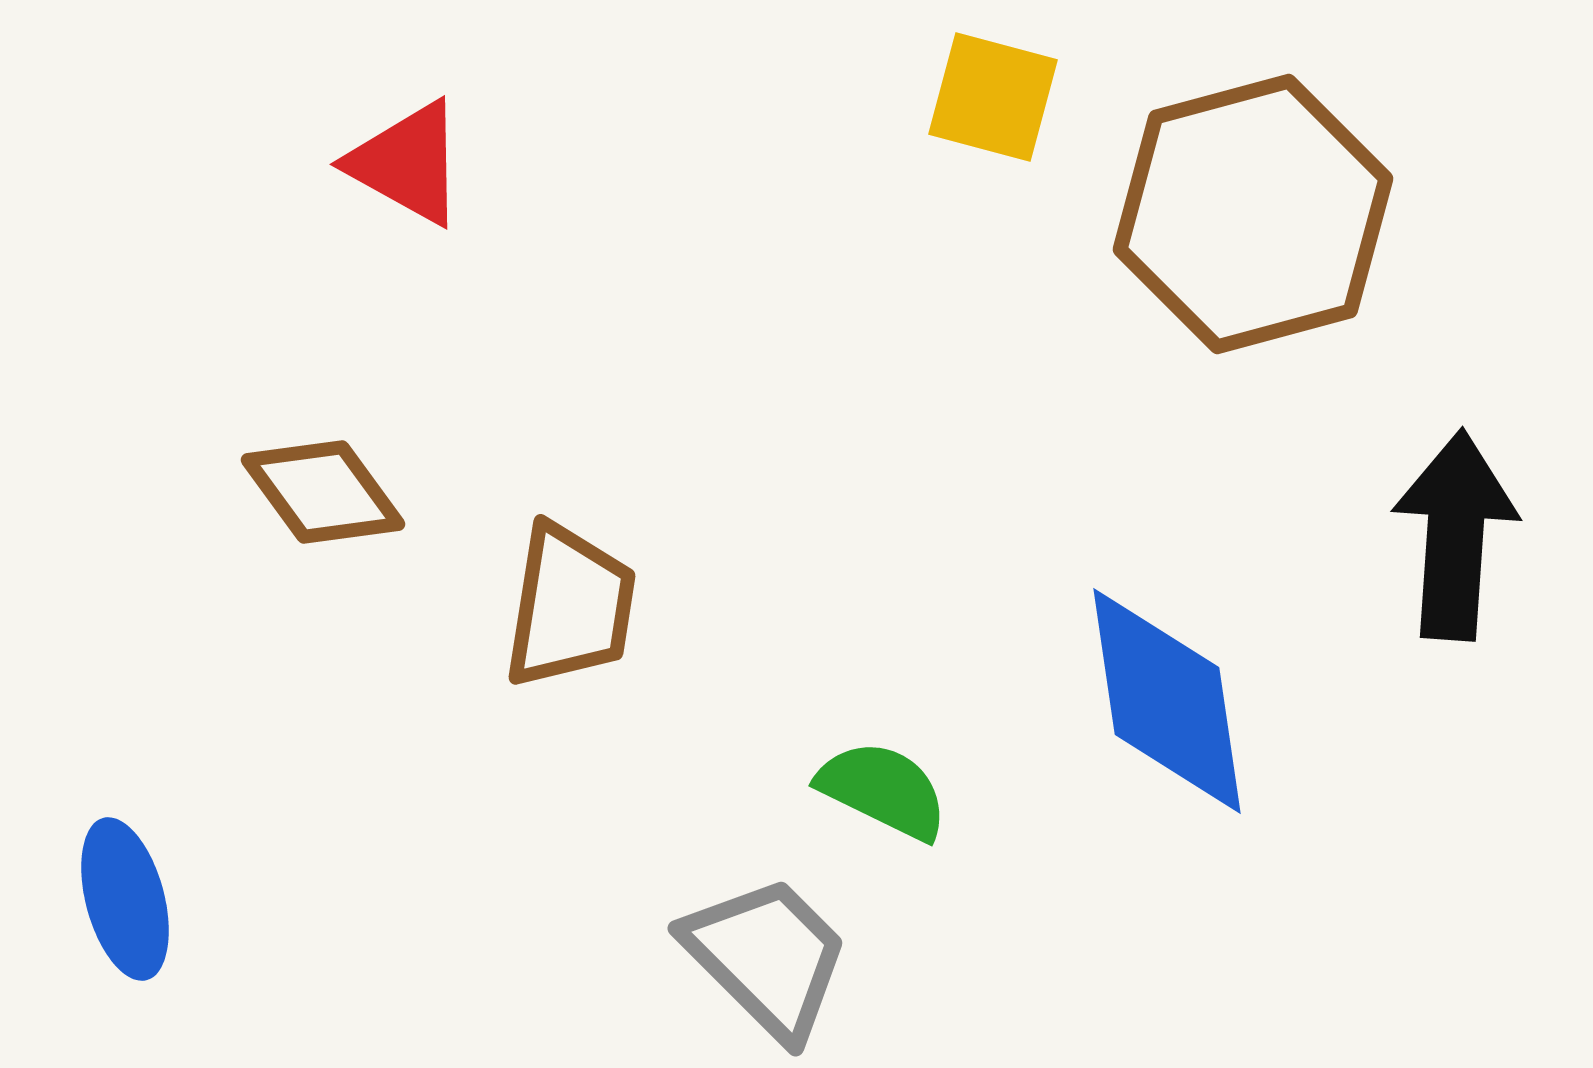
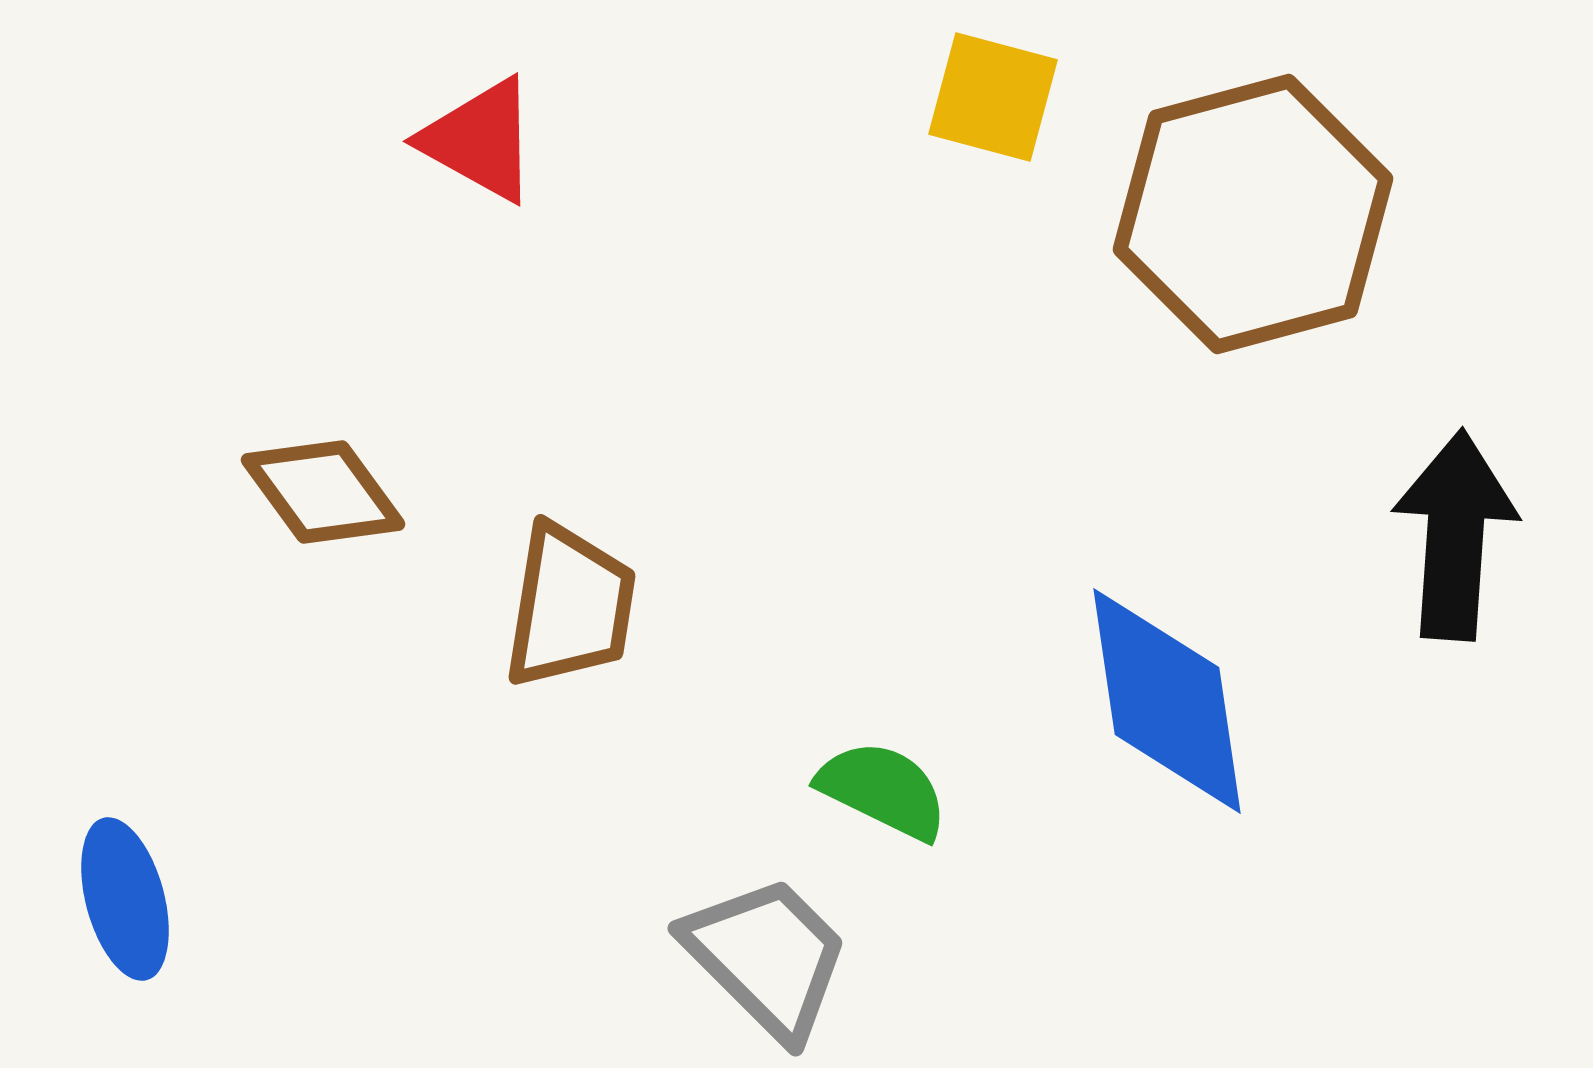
red triangle: moved 73 px right, 23 px up
